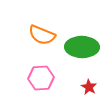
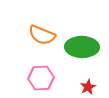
red star: moved 1 px left; rotated 14 degrees clockwise
